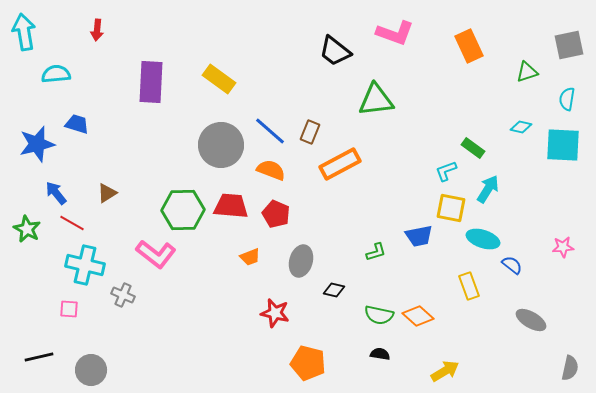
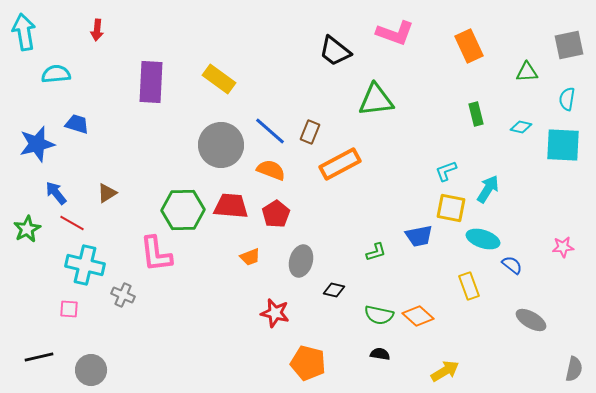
green triangle at (527, 72): rotated 15 degrees clockwise
green rectangle at (473, 148): moved 3 px right, 34 px up; rotated 40 degrees clockwise
red pentagon at (276, 214): rotated 16 degrees clockwise
green star at (27, 229): rotated 16 degrees clockwise
pink L-shape at (156, 254): rotated 45 degrees clockwise
gray semicircle at (570, 368): moved 4 px right, 1 px down
